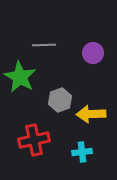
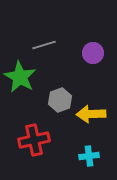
gray line: rotated 15 degrees counterclockwise
cyan cross: moved 7 px right, 4 px down
